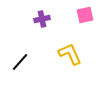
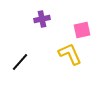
pink square: moved 3 px left, 15 px down
